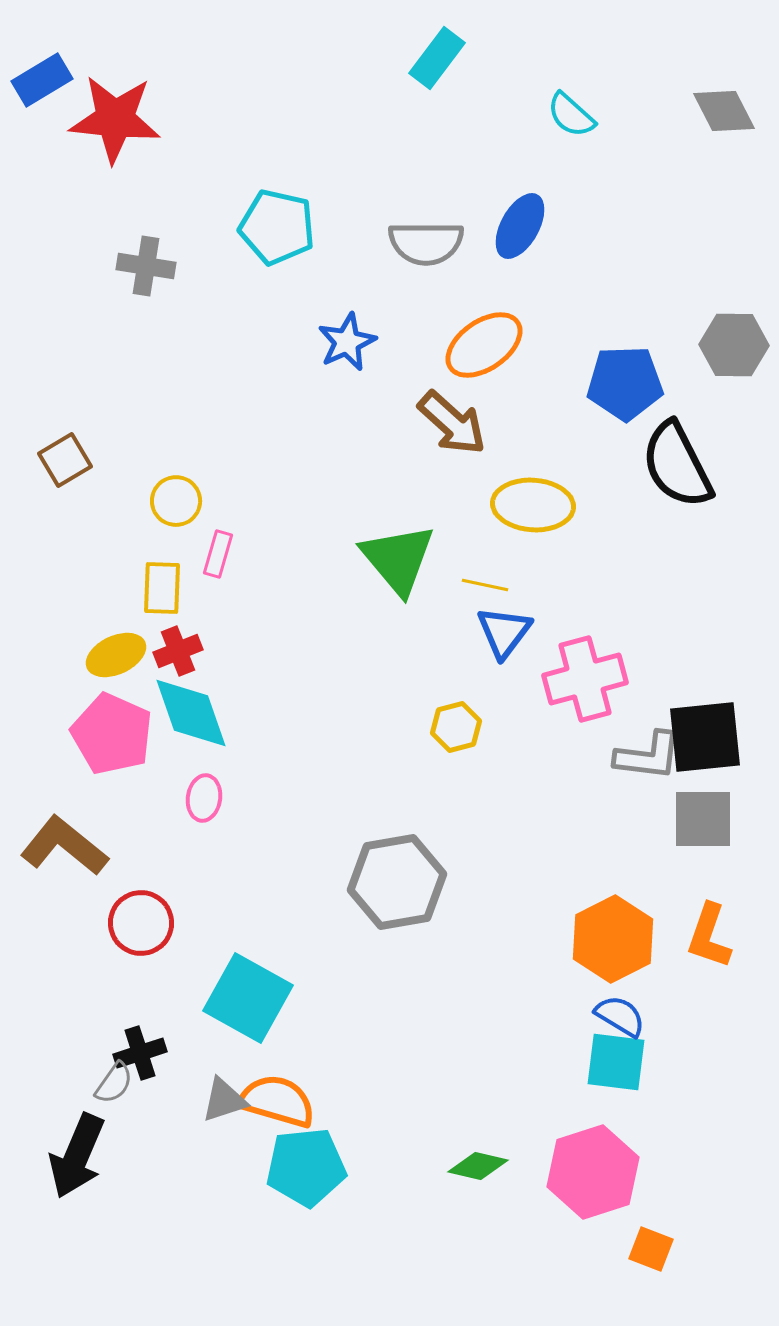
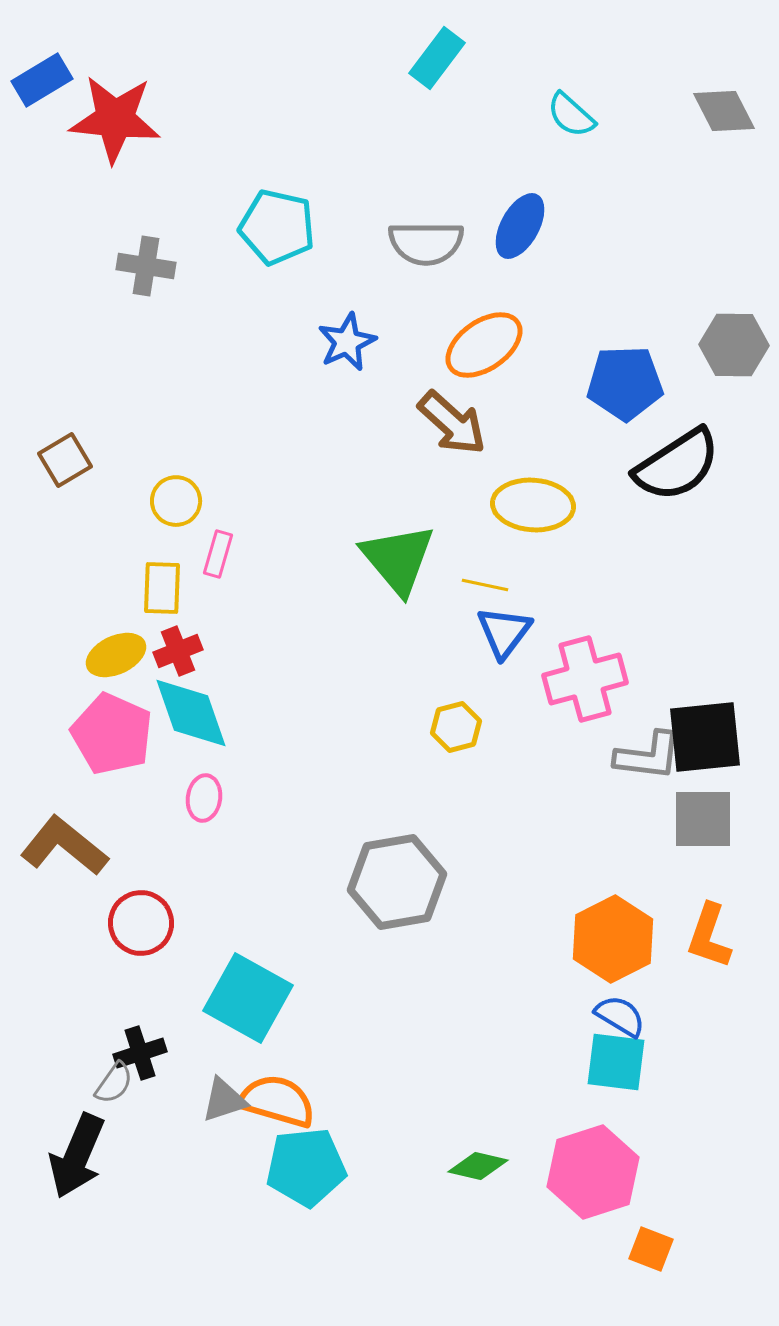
black semicircle at (677, 465): rotated 96 degrees counterclockwise
